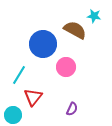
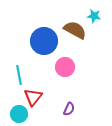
blue circle: moved 1 px right, 3 px up
pink circle: moved 1 px left
cyan line: rotated 42 degrees counterclockwise
purple semicircle: moved 3 px left
cyan circle: moved 6 px right, 1 px up
